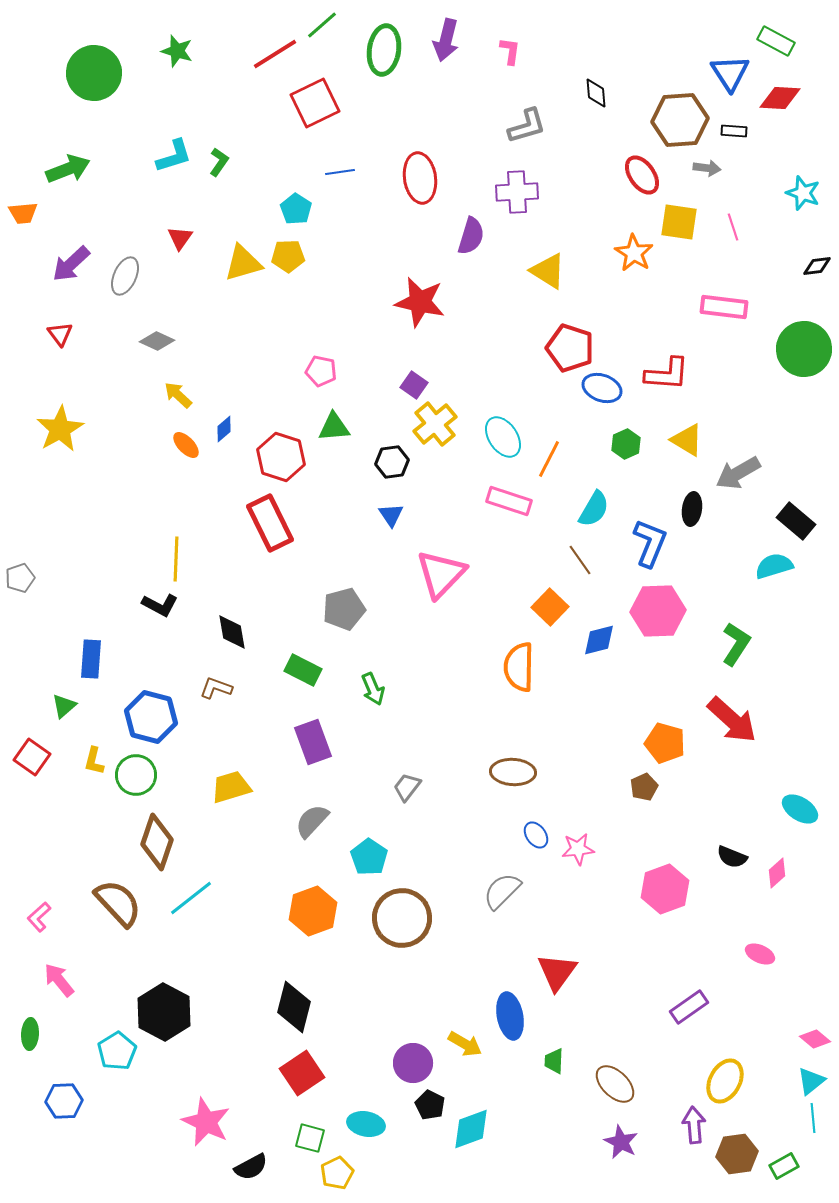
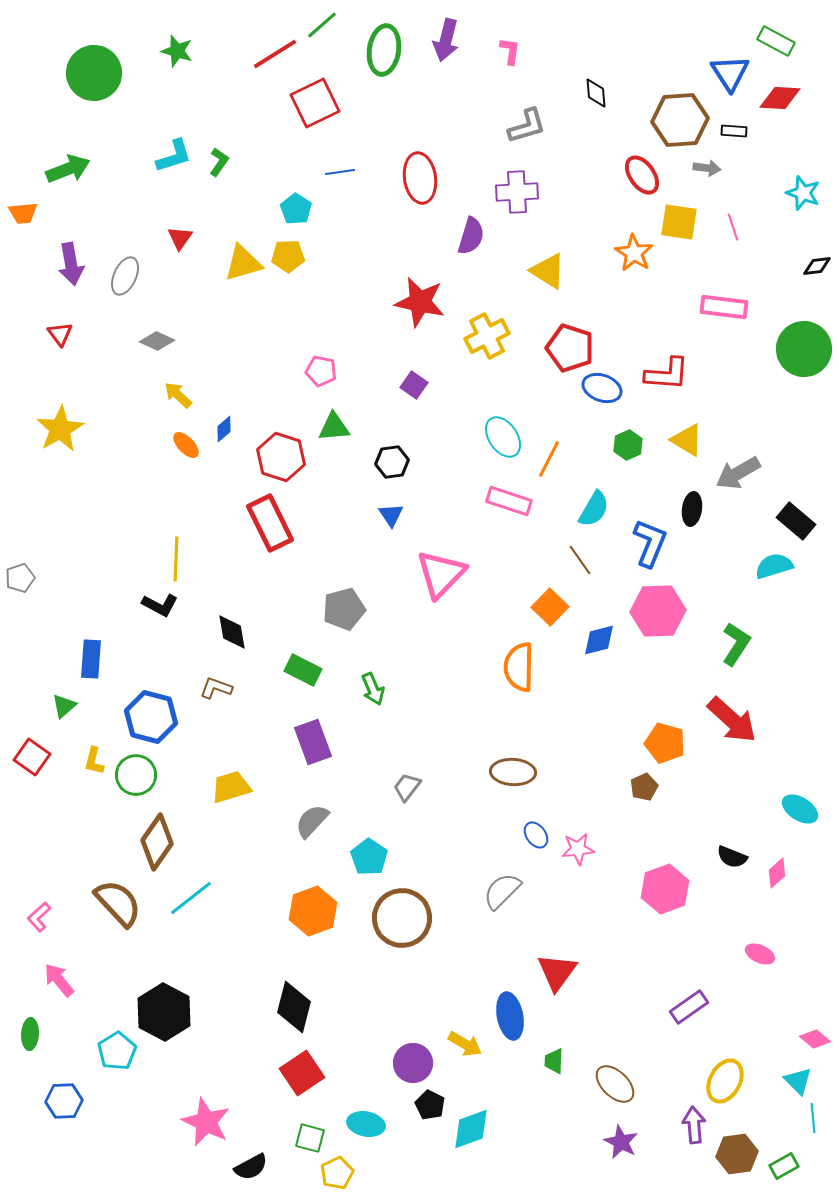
purple arrow at (71, 264): rotated 57 degrees counterclockwise
yellow cross at (435, 424): moved 52 px right, 88 px up; rotated 12 degrees clockwise
green hexagon at (626, 444): moved 2 px right, 1 px down
brown diamond at (157, 842): rotated 16 degrees clockwise
cyan triangle at (811, 1081): moved 13 px left; rotated 36 degrees counterclockwise
